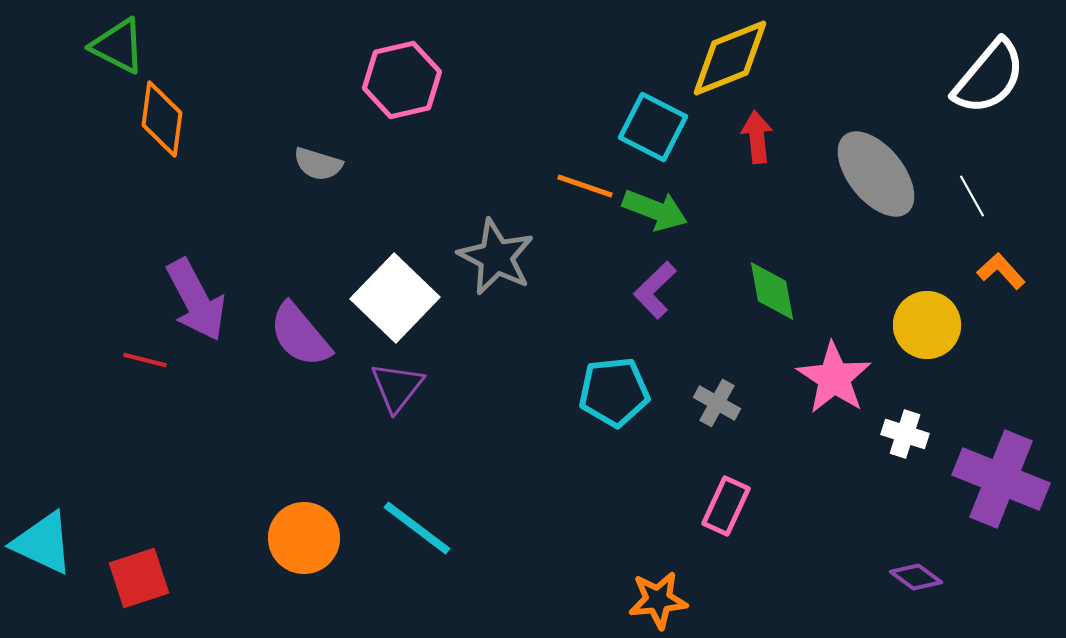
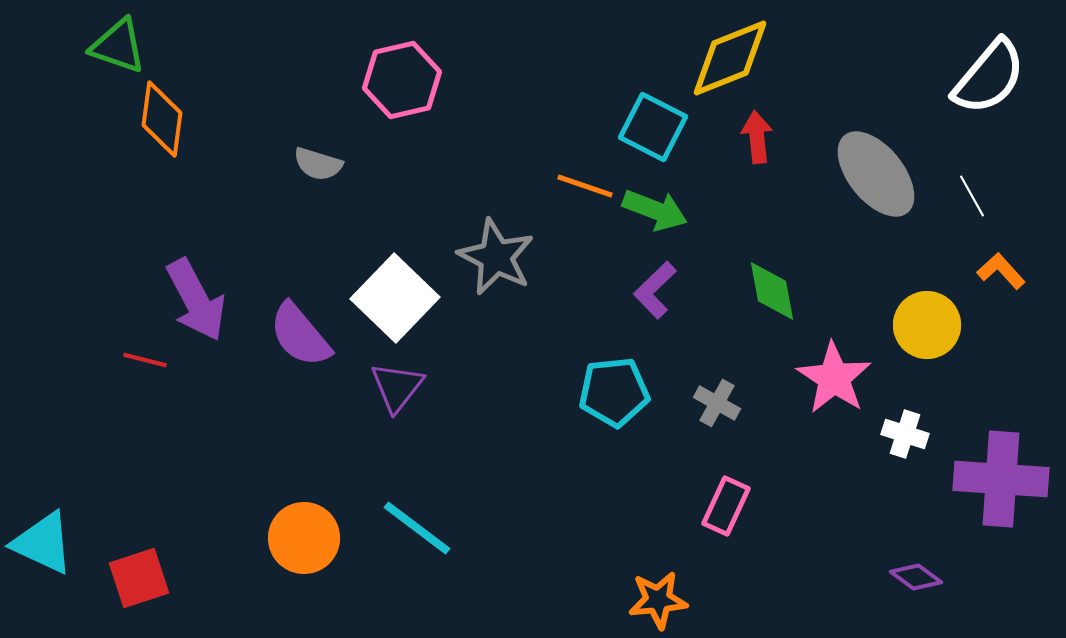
green triangle: rotated 8 degrees counterclockwise
purple cross: rotated 18 degrees counterclockwise
